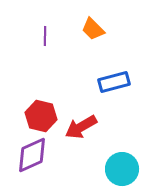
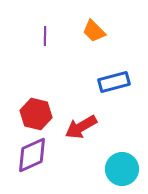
orange trapezoid: moved 1 px right, 2 px down
red hexagon: moved 5 px left, 2 px up
